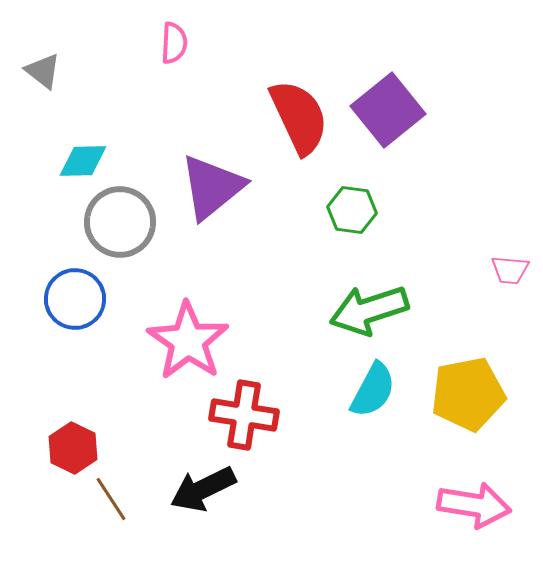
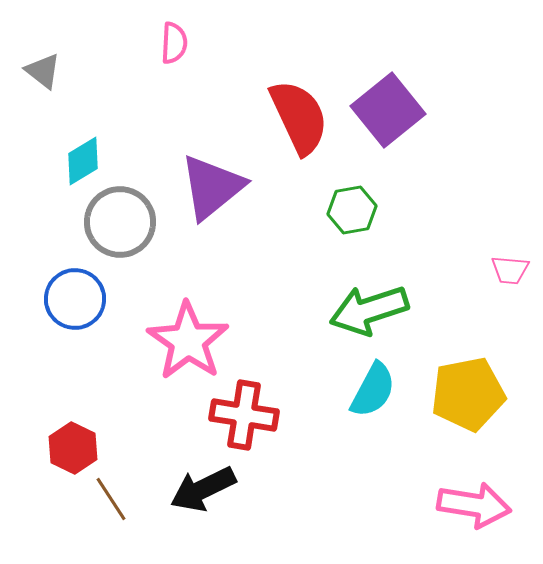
cyan diamond: rotated 30 degrees counterclockwise
green hexagon: rotated 18 degrees counterclockwise
